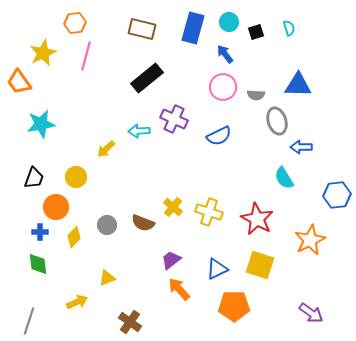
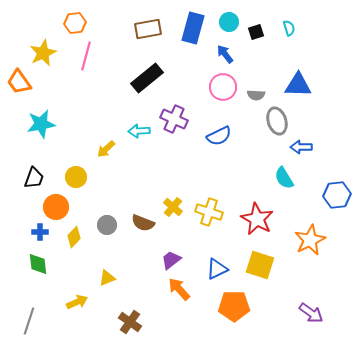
brown rectangle at (142, 29): moved 6 px right; rotated 24 degrees counterclockwise
